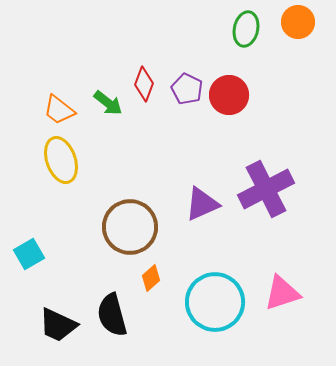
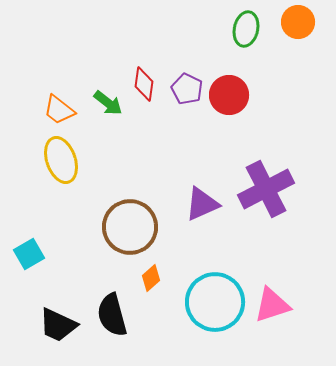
red diamond: rotated 12 degrees counterclockwise
pink triangle: moved 10 px left, 12 px down
